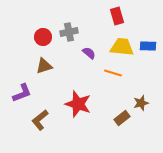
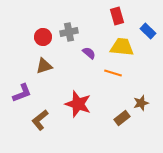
blue rectangle: moved 15 px up; rotated 42 degrees clockwise
